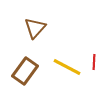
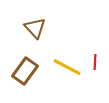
brown triangle: rotated 25 degrees counterclockwise
red line: moved 1 px right
